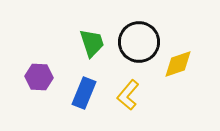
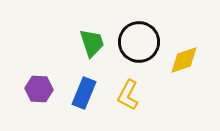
yellow diamond: moved 6 px right, 4 px up
purple hexagon: moved 12 px down
yellow L-shape: rotated 12 degrees counterclockwise
